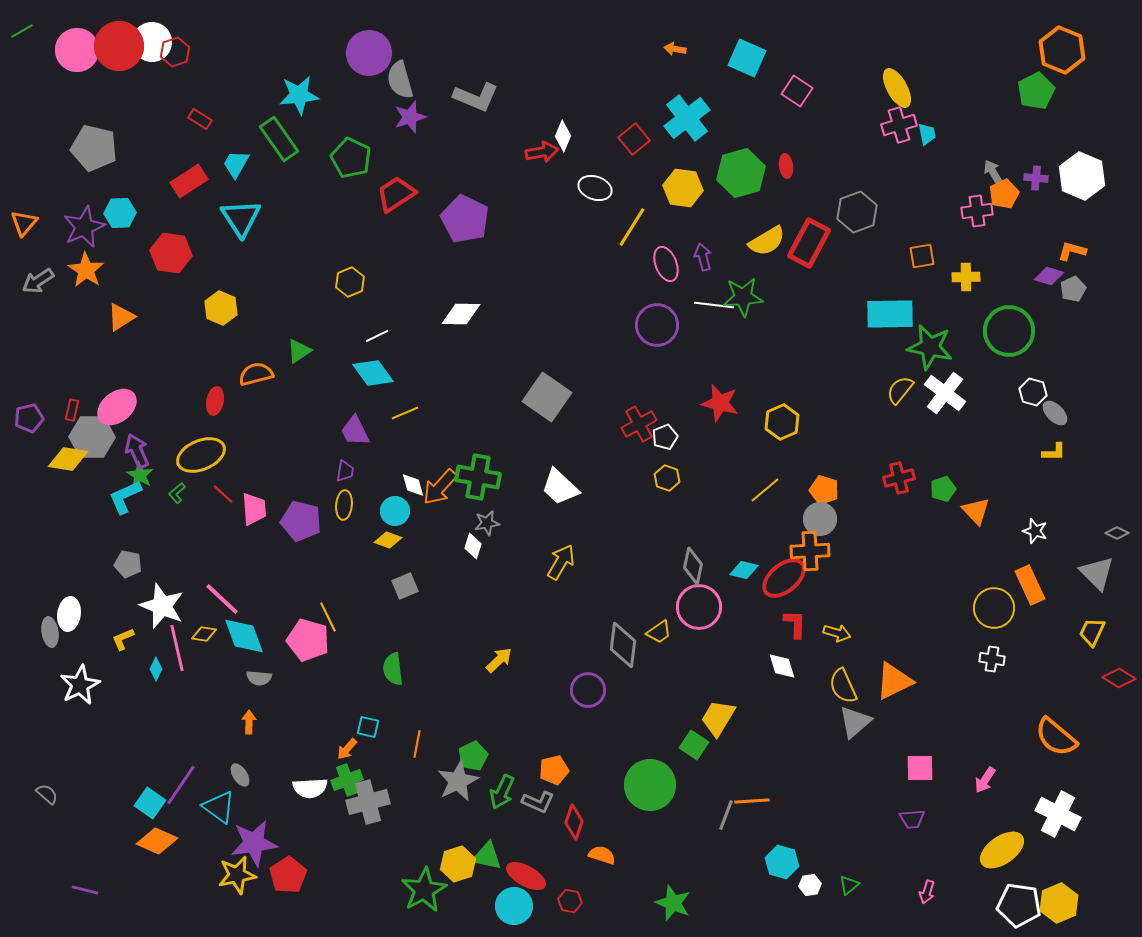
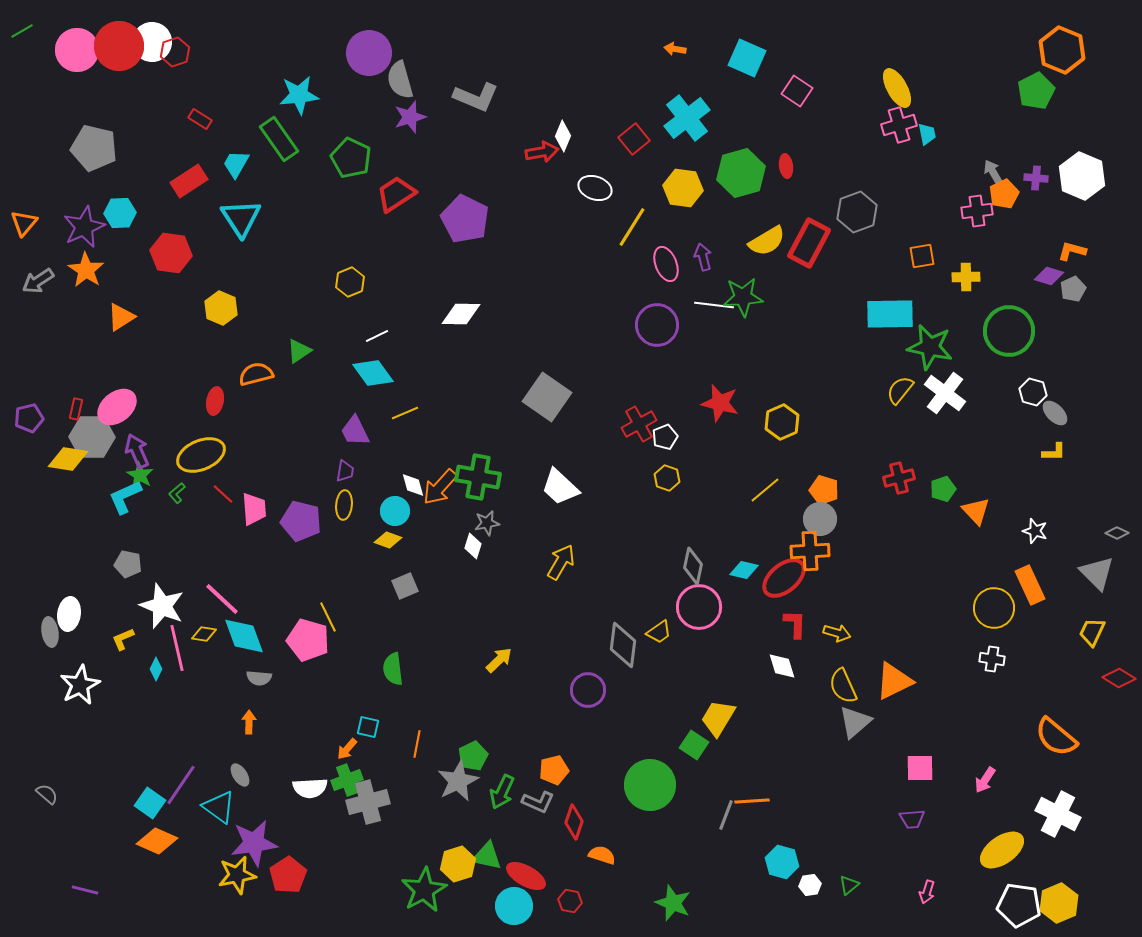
red rectangle at (72, 410): moved 4 px right, 1 px up
